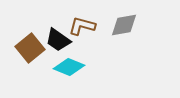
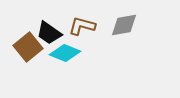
black trapezoid: moved 9 px left, 7 px up
brown square: moved 2 px left, 1 px up
cyan diamond: moved 4 px left, 14 px up
